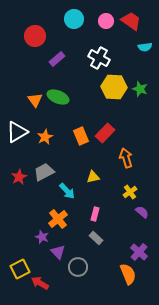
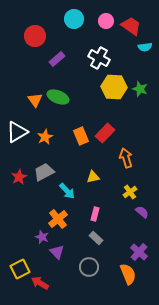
red trapezoid: moved 5 px down
purple triangle: moved 1 px left
gray circle: moved 11 px right
